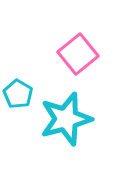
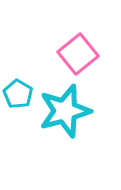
cyan star: moved 1 px left, 8 px up
